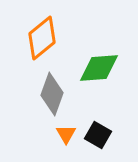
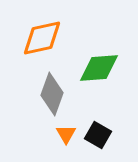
orange diamond: rotated 27 degrees clockwise
